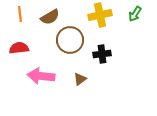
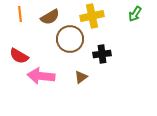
yellow cross: moved 8 px left, 1 px down
brown circle: moved 1 px up
red semicircle: moved 8 px down; rotated 144 degrees counterclockwise
brown triangle: moved 1 px right, 2 px up
